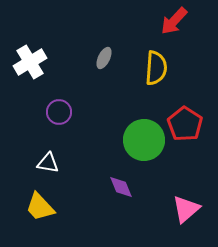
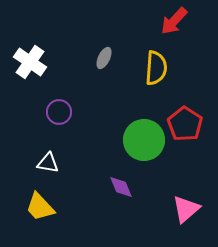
white cross: rotated 24 degrees counterclockwise
